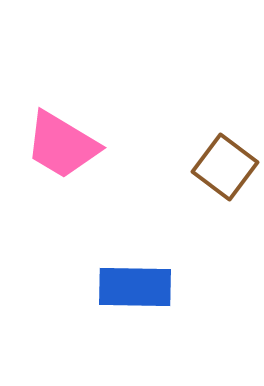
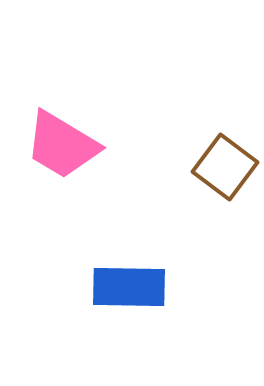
blue rectangle: moved 6 px left
